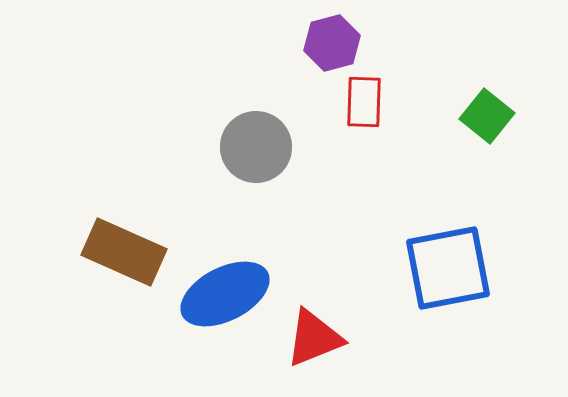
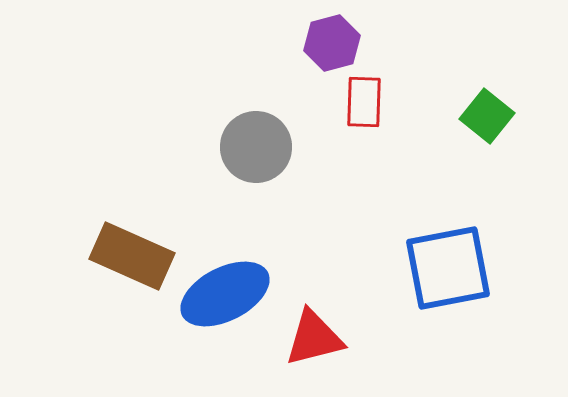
brown rectangle: moved 8 px right, 4 px down
red triangle: rotated 8 degrees clockwise
